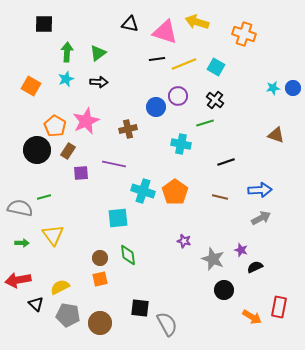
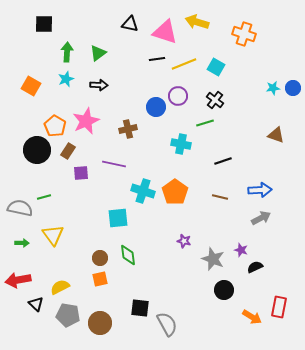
black arrow at (99, 82): moved 3 px down
black line at (226, 162): moved 3 px left, 1 px up
